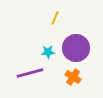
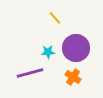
yellow line: rotated 64 degrees counterclockwise
